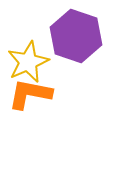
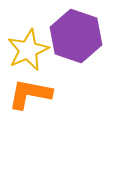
yellow star: moved 12 px up
